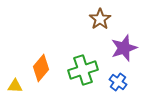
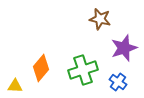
brown star: rotated 25 degrees counterclockwise
